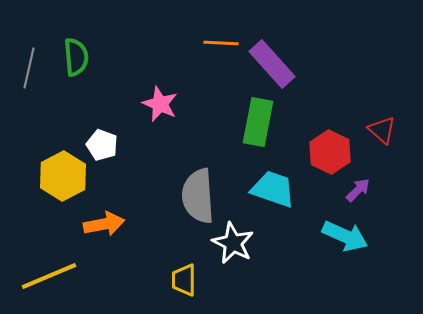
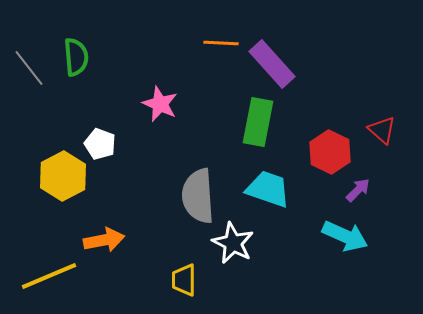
gray line: rotated 51 degrees counterclockwise
white pentagon: moved 2 px left, 1 px up
cyan trapezoid: moved 5 px left
orange arrow: moved 16 px down
